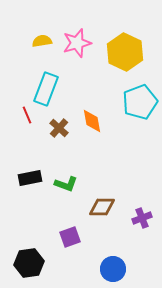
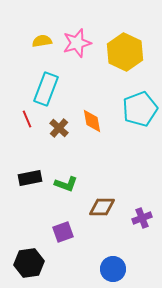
cyan pentagon: moved 7 px down
red line: moved 4 px down
purple square: moved 7 px left, 5 px up
